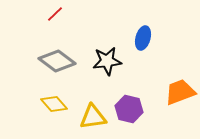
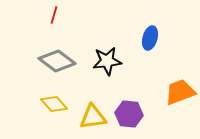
red line: moved 1 px left, 1 px down; rotated 30 degrees counterclockwise
blue ellipse: moved 7 px right
purple hexagon: moved 5 px down; rotated 8 degrees counterclockwise
